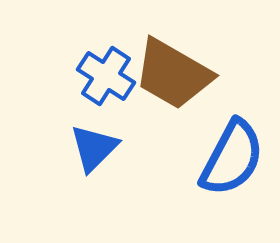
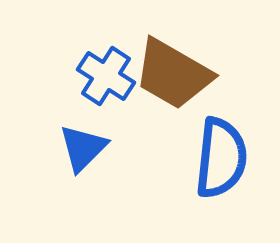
blue triangle: moved 11 px left
blue semicircle: moved 11 px left; rotated 22 degrees counterclockwise
